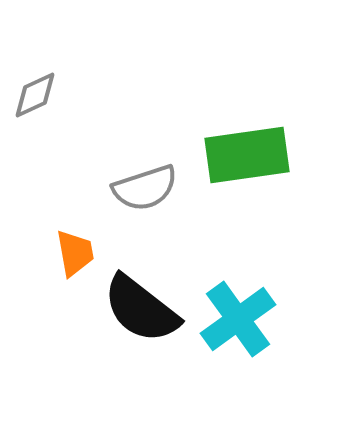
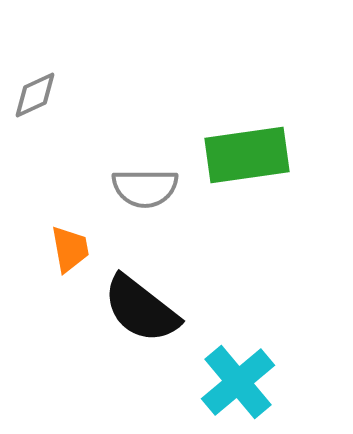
gray semicircle: rotated 18 degrees clockwise
orange trapezoid: moved 5 px left, 4 px up
cyan cross: moved 63 px down; rotated 4 degrees counterclockwise
